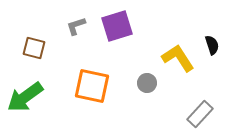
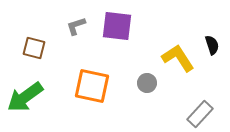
purple square: rotated 24 degrees clockwise
